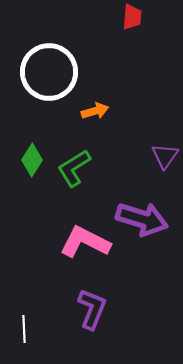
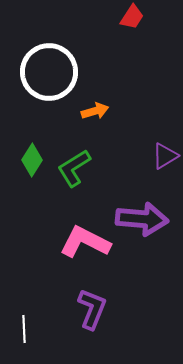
red trapezoid: rotated 28 degrees clockwise
purple triangle: rotated 24 degrees clockwise
purple arrow: rotated 12 degrees counterclockwise
